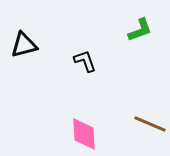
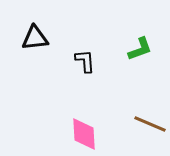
green L-shape: moved 19 px down
black triangle: moved 11 px right, 7 px up; rotated 8 degrees clockwise
black L-shape: rotated 15 degrees clockwise
